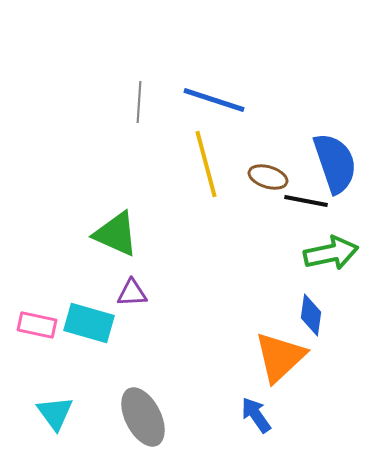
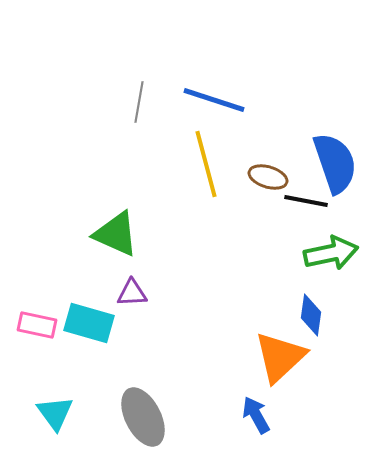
gray line: rotated 6 degrees clockwise
blue arrow: rotated 6 degrees clockwise
